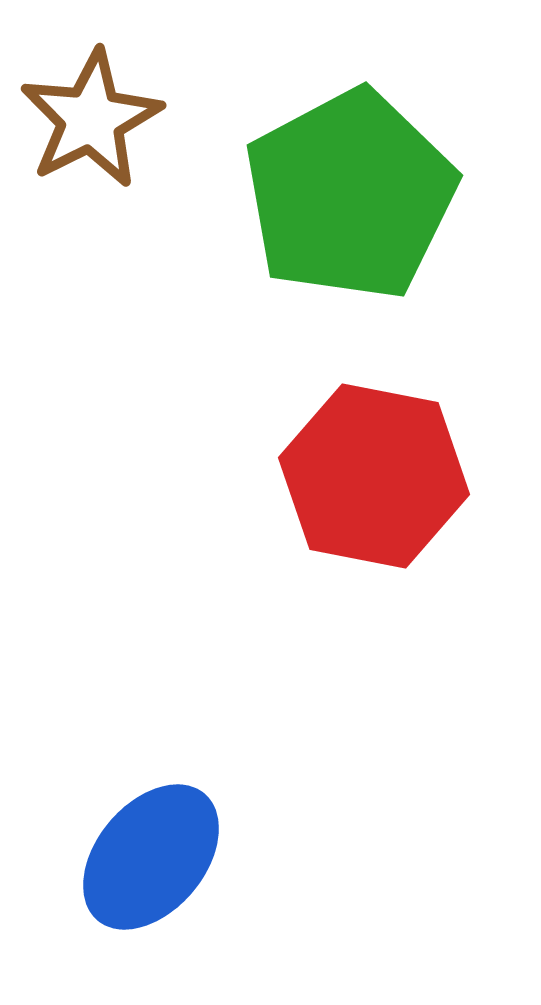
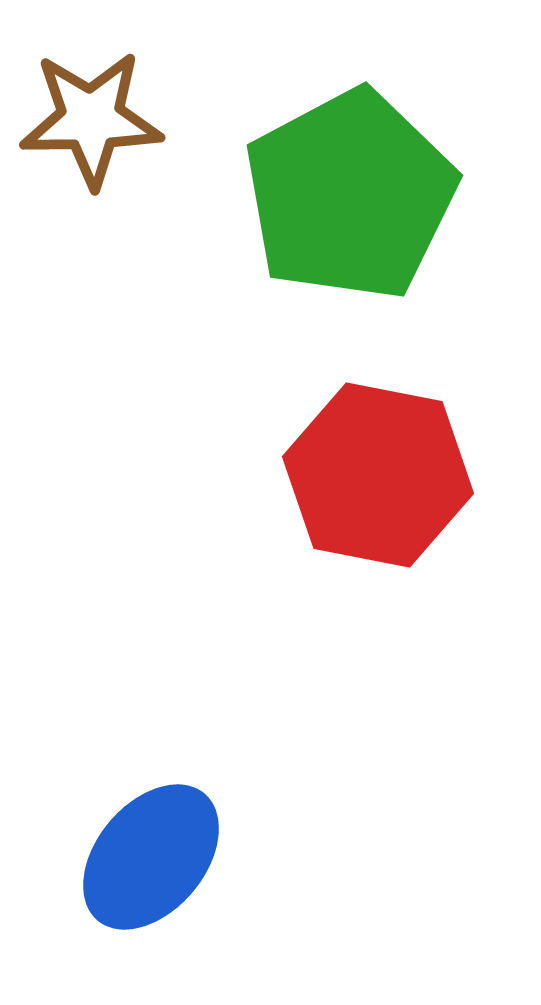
brown star: rotated 26 degrees clockwise
red hexagon: moved 4 px right, 1 px up
